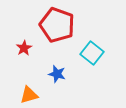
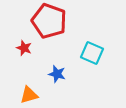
red pentagon: moved 8 px left, 4 px up
red star: rotated 21 degrees counterclockwise
cyan square: rotated 15 degrees counterclockwise
